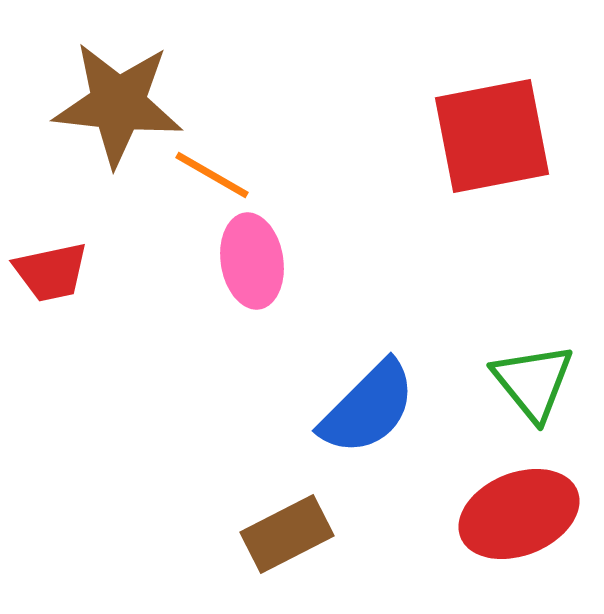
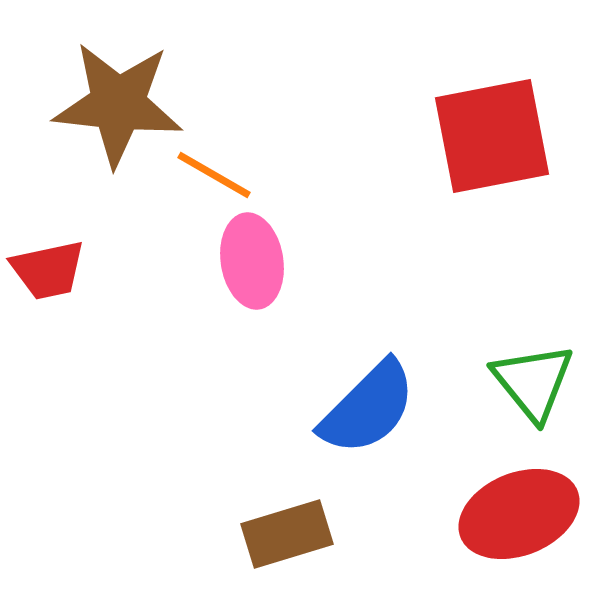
orange line: moved 2 px right
red trapezoid: moved 3 px left, 2 px up
brown rectangle: rotated 10 degrees clockwise
